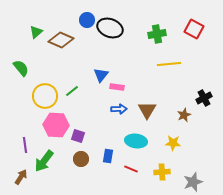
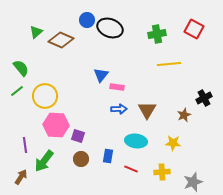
green line: moved 55 px left
